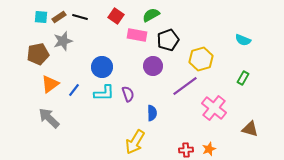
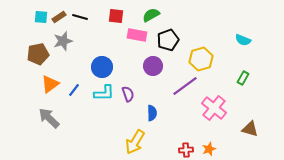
red square: rotated 28 degrees counterclockwise
